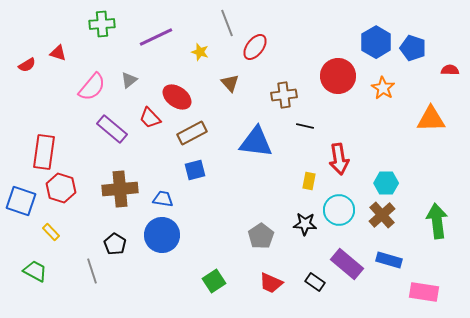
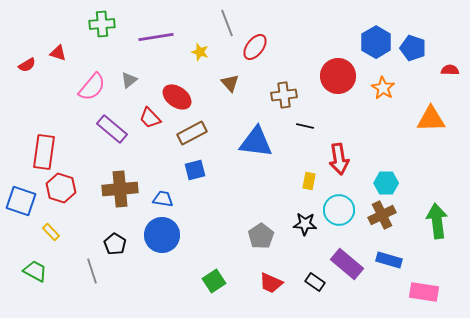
purple line at (156, 37): rotated 16 degrees clockwise
brown cross at (382, 215): rotated 16 degrees clockwise
